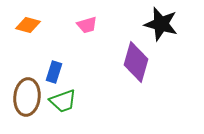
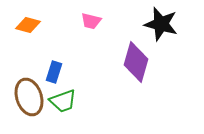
pink trapezoid: moved 4 px right, 4 px up; rotated 30 degrees clockwise
brown ellipse: moved 2 px right; rotated 24 degrees counterclockwise
